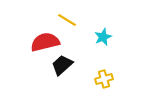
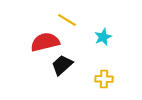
yellow cross: rotated 18 degrees clockwise
